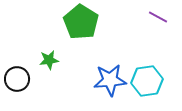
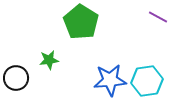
black circle: moved 1 px left, 1 px up
